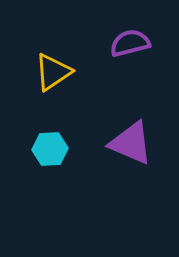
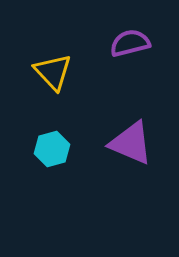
yellow triangle: rotated 39 degrees counterclockwise
cyan hexagon: moved 2 px right; rotated 12 degrees counterclockwise
